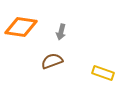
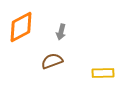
orange diamond: rotated 36 degrees counterclockwise
yellow rectangle: rotated 20 degrees counterclockwise
